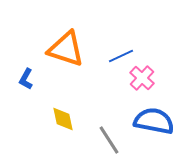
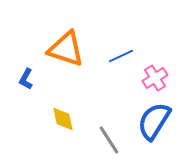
pink cross: moved 13 px right; rotated 15 degrees clockwise
blue semicircle: rotated 69 degrees counterclockwise
